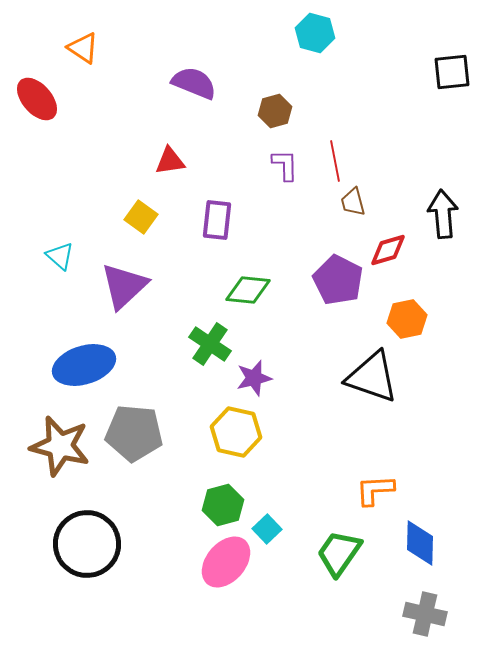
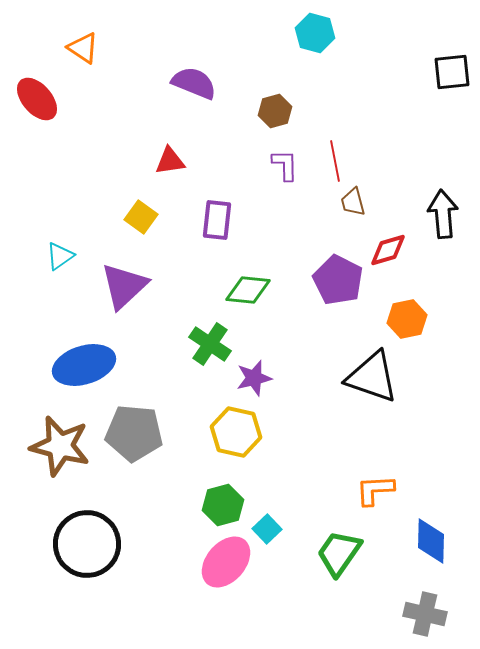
cyan triangle: rotated 44 degrees clockwise
blue diamond: moved 11 px right, 2 px up
